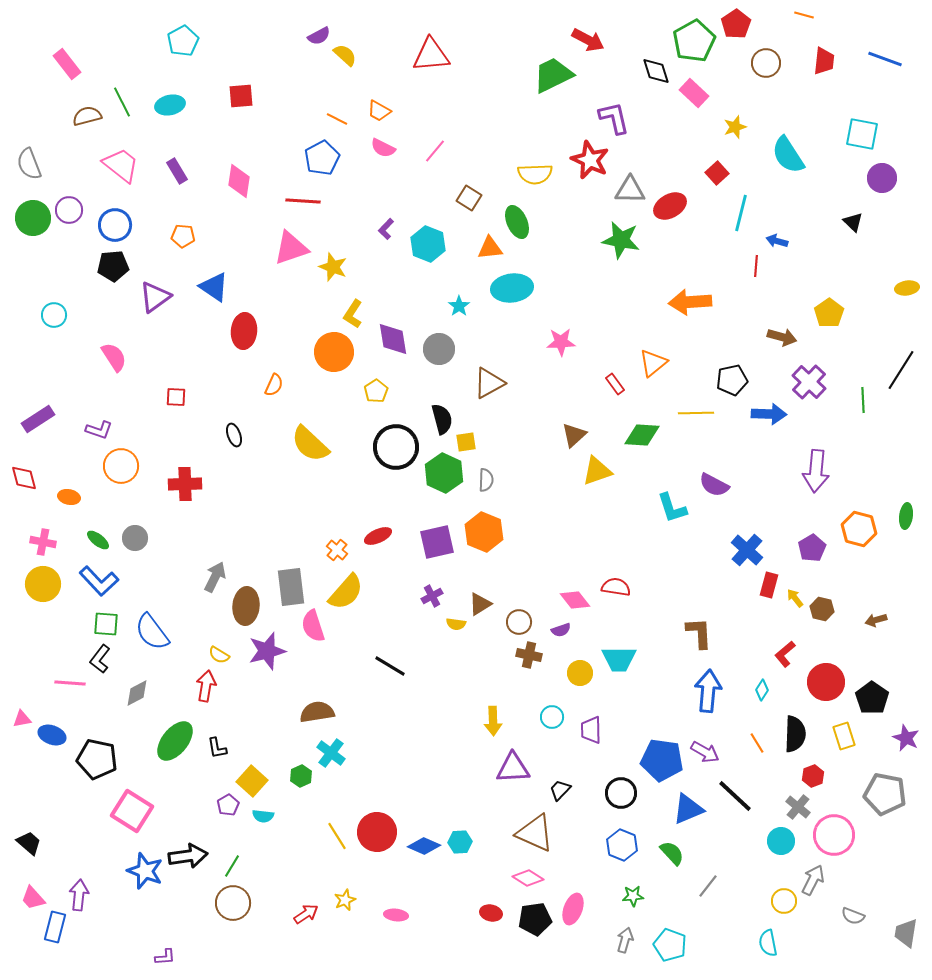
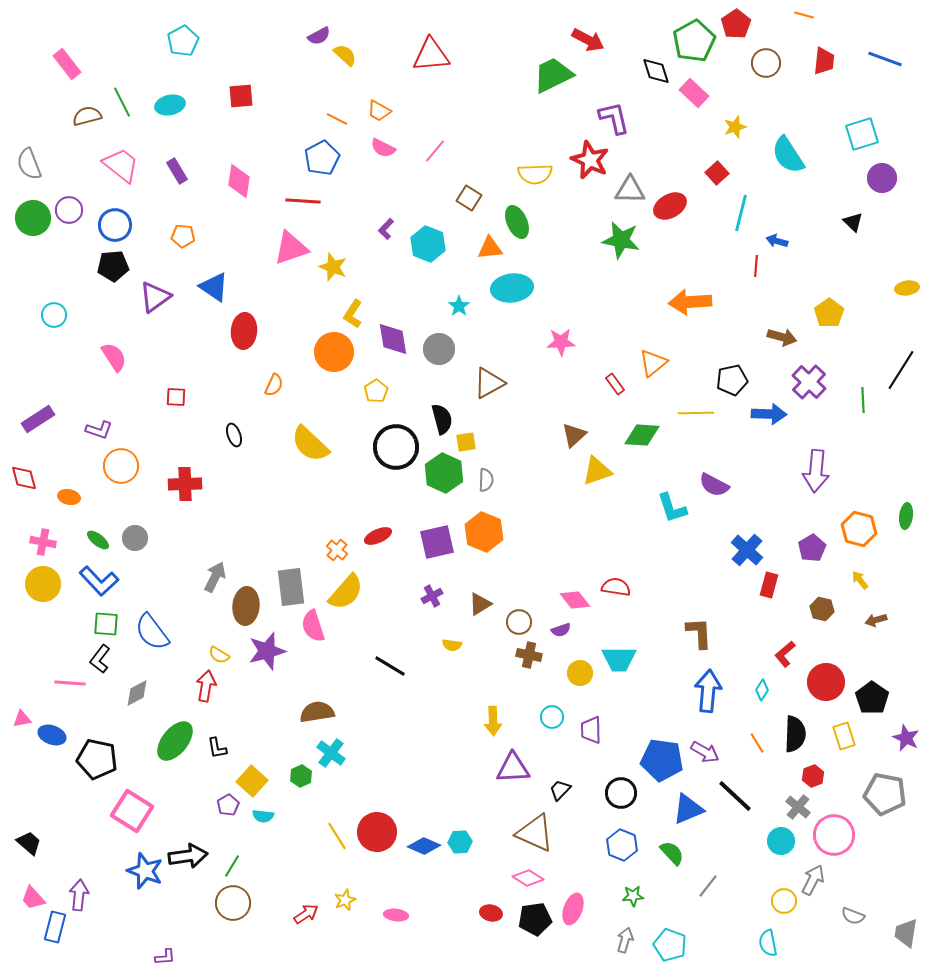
cyan square at (862, 134): rotated 28 degrees counterclockwise
yellow arrow at (795, 598): moved 65 px right, 18 px up
yellow semicircle at (456, 624): moved 4 px left, 21 px down
